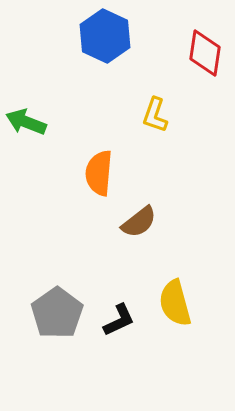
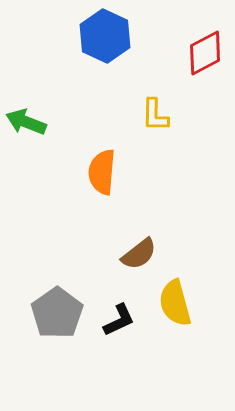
red diamond: rotated 54 degrees clockwise
yellow L-shape: rotated 18 degrees counterclockwise
orange semicircle: moved 3 px right, 1 px up
brown semicircle: moved 32 px down
